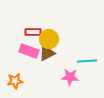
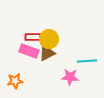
red rectangle: moved 5 px down
